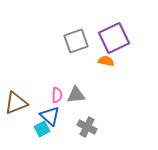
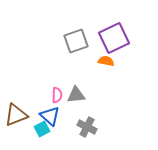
brown triangle: moved 12 px down
